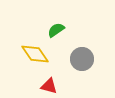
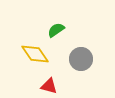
gray circle: moved 1 px left
